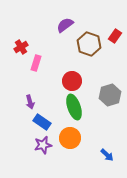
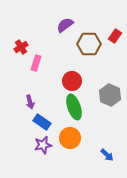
brown hexagon: rotated 20 degrees counterclockwise
gray hexagon: rotated 20 degrees counterclockwise
